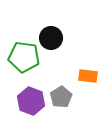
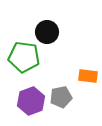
black circle: moved 4 px left, 6 px up
gray pentagon: rotated 20 degrees clockwise
purple hexagon: rotated 20 degrees clockwise
